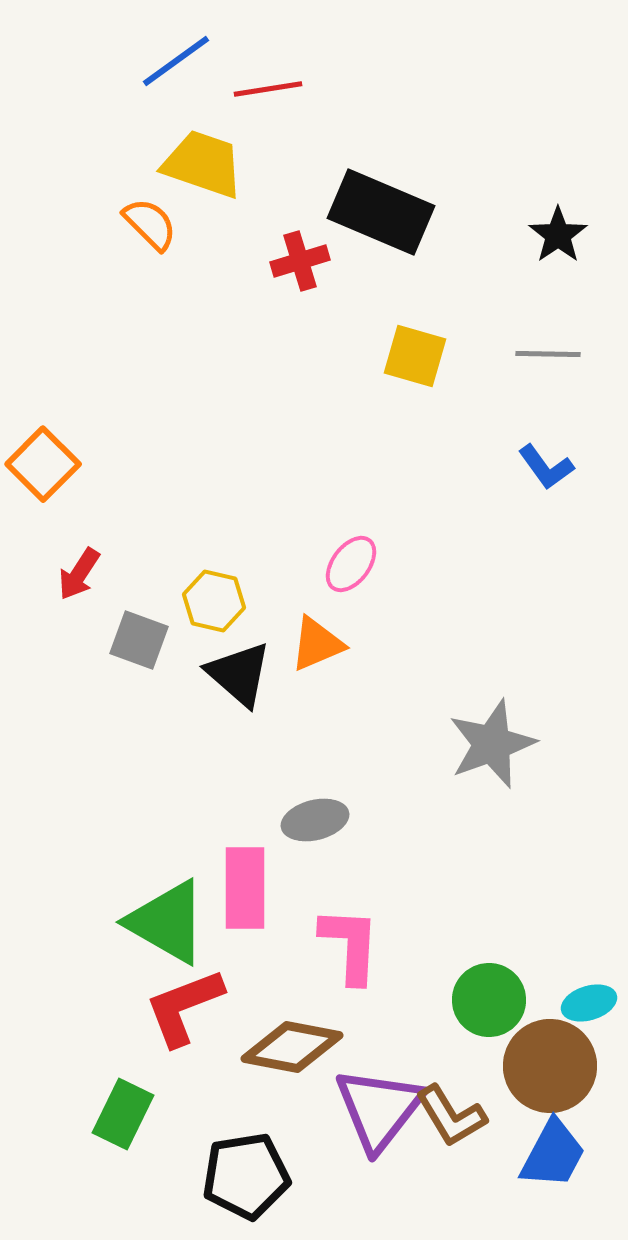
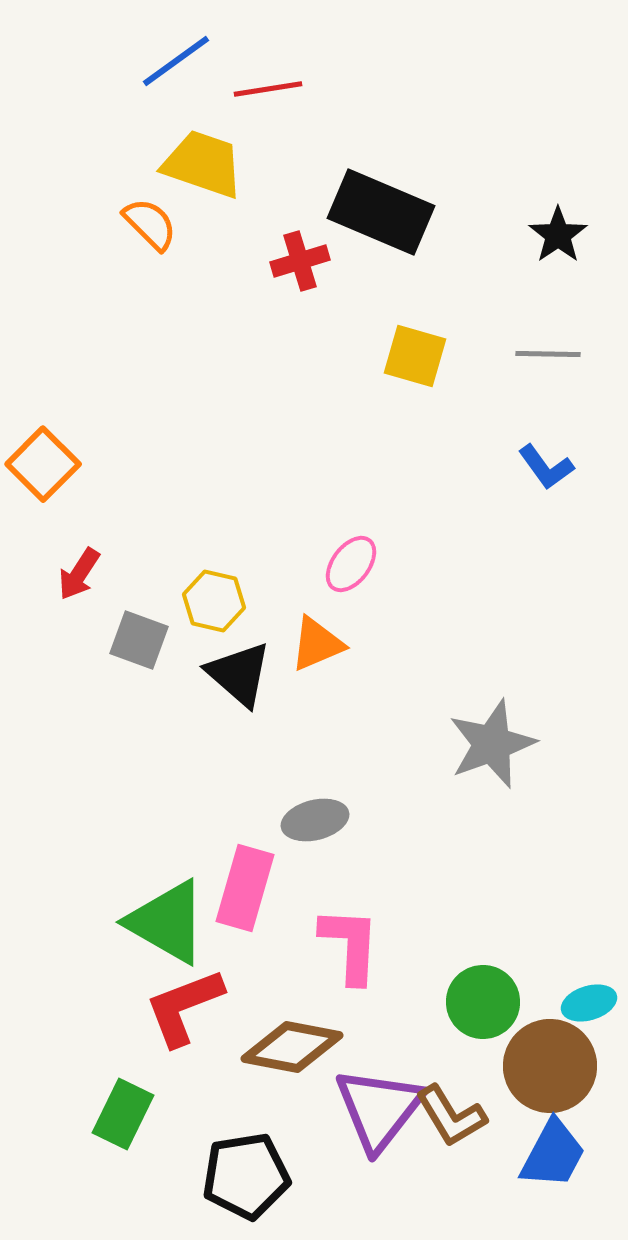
pink rectangle: rotated 16 degrees clockwise
green circle: moved 6 px left, 2 px down
